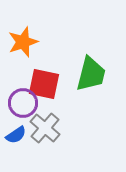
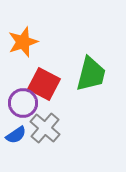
red square: rotated 16 degrees clockwise
